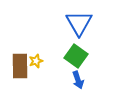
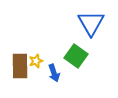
blue triangle: moved 12 px right
blue arrow: moved 24 px left, 7 px up
